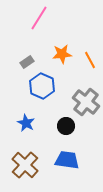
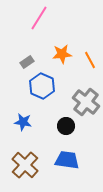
blue star: moved 3 px left, 1 px up; rotated 18 degrees counterclockwise
